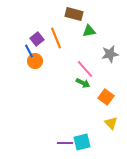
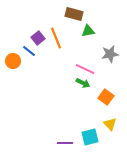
green triangle: moved 1 px left
purple square: moved 1 px right, 1 px up
blue line: rotated 24 degrees counterclockwise
orange circle: moved 22 px left
pink line: rotated 24 degrees counterclockwise
yellow triangle: moved 1 px left, 1 px down
cyan square: moved 8 px right, 5 px up
